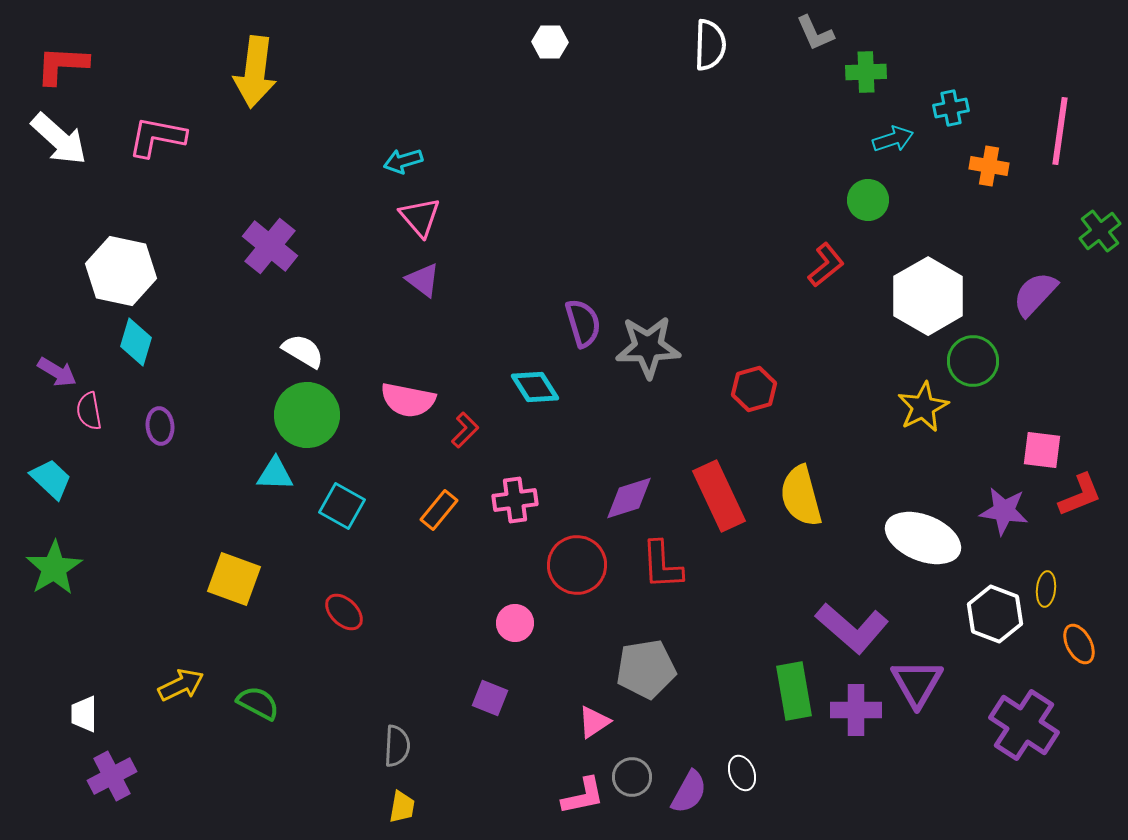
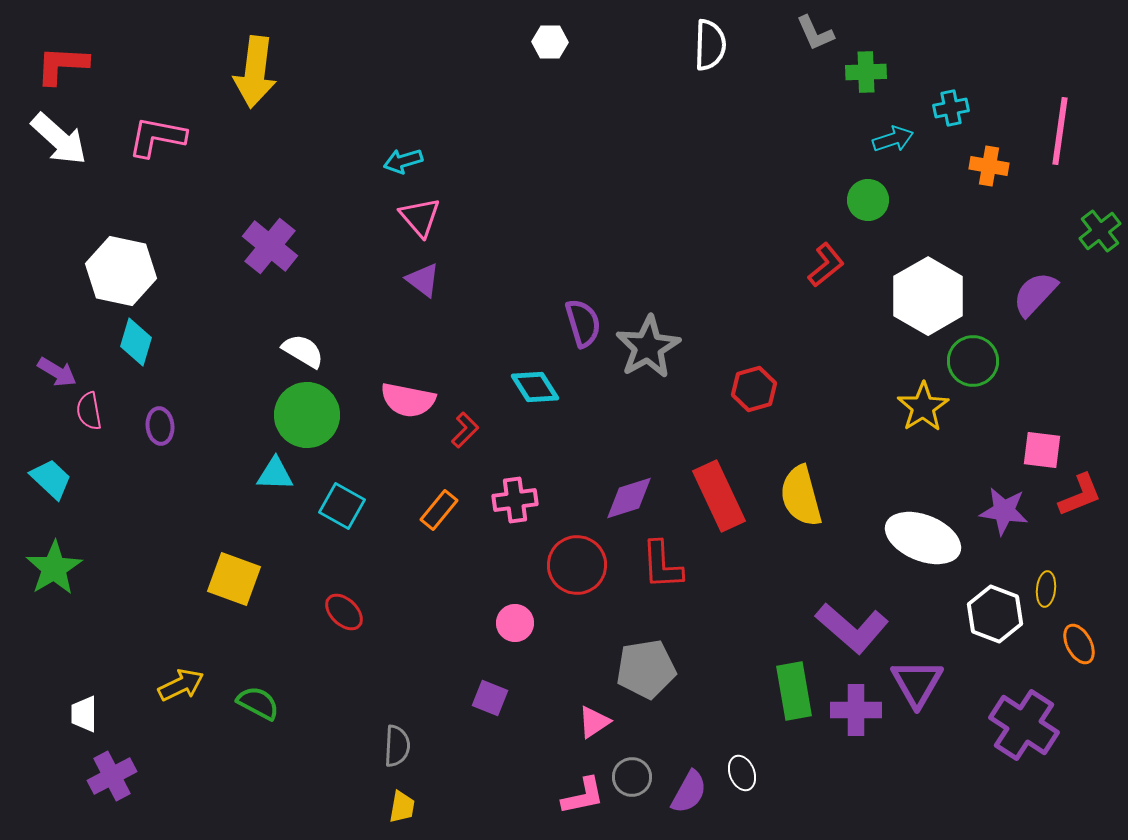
gray star at (648, 347): rotated 28 degrees counterclockwise
yellow star at (923, 407): rotated 6 degrees counterclockwise
